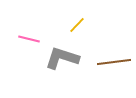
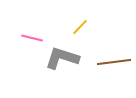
yellow line: moved 3 px right, 2 px down
pink line: moved 3 px right, 1 px up
